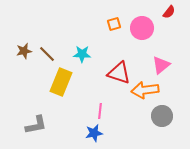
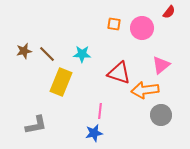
orange square: rotated 24 degrees clockwise
gray circle: moved 1 px left, 1 px up
